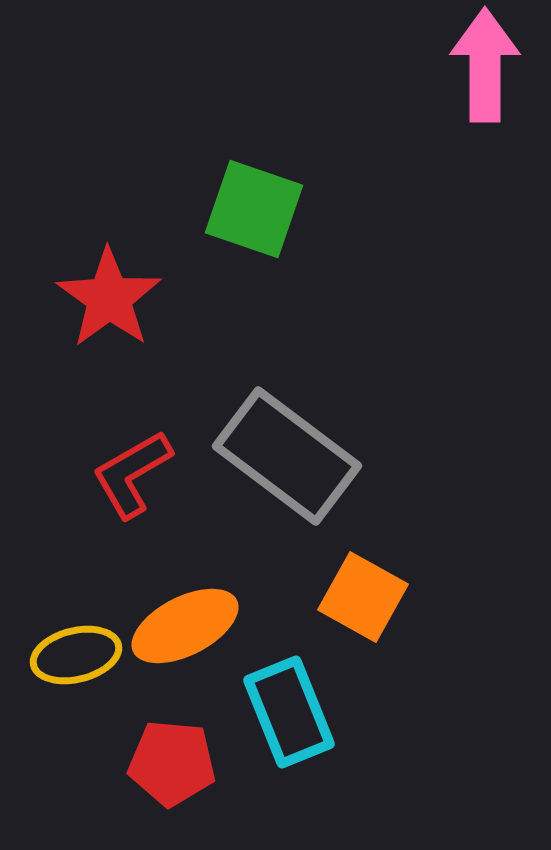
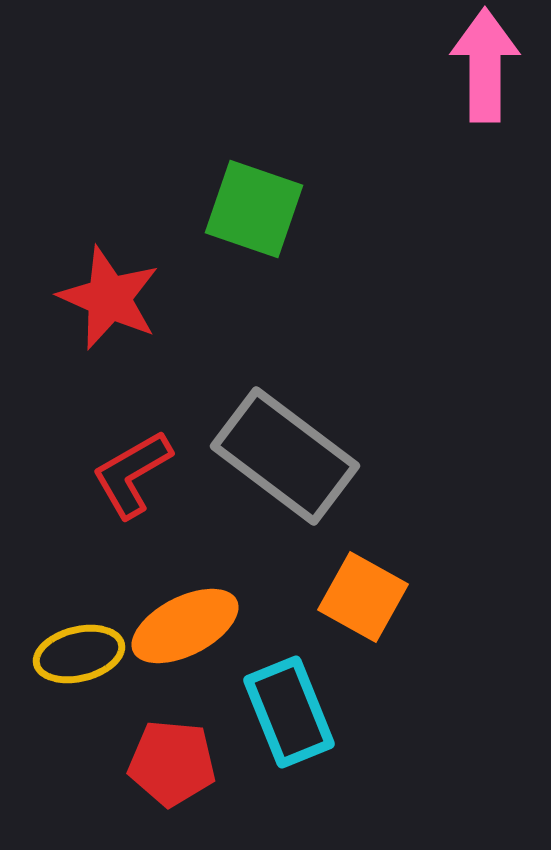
red star: rotated 12 degrees counterclockwise
gray rectangle: moved 2 px left
yellow ellipse: moved 3 px right, 1 px up
